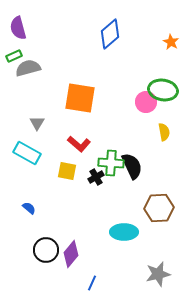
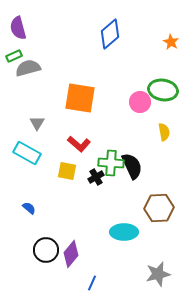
pink circle: moved 6 px left
